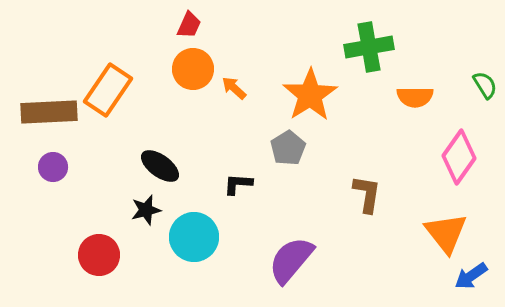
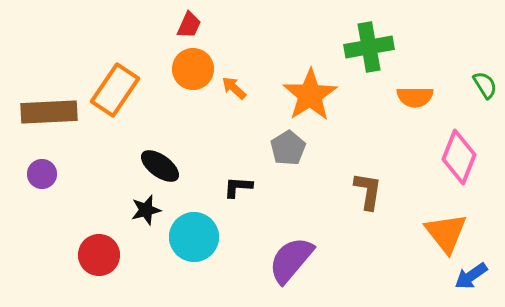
orange rectangle: moved 7 px right
pink diamond: rotated 14 degrees counterclockwise
purple circle: moved 11 px left, 7 px down
black L-shape: moved 3 px down
brown L-shape: moved 1 px right, 3 px up
